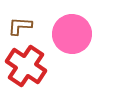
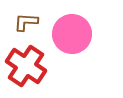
brown L-shape: moved 6 px right, 4 px up
